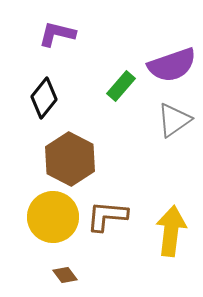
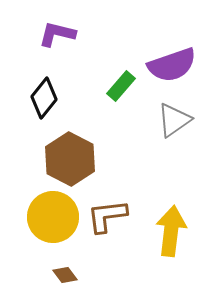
brown L-shape: rotated 12 degrees counterclockwise
